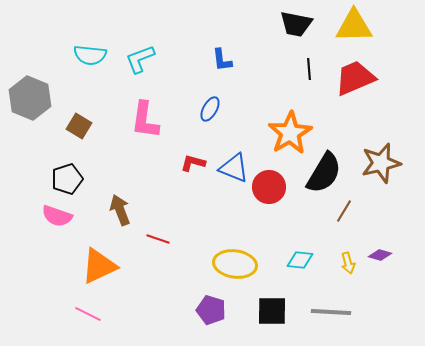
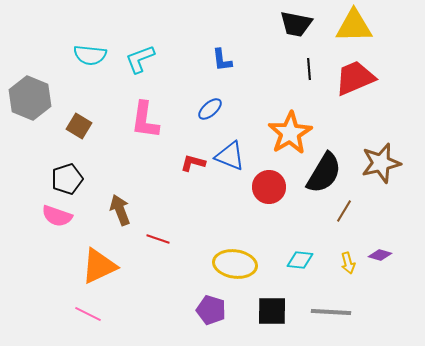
blue ellipse: rotated 20 degrees clockwise
blue triangle: moved 4 px left, 12 px up
